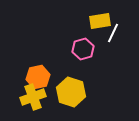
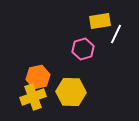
white line: moved 3 px right, 1 px down
yellow hexagon: rotated 16 degrees counterclockwise
